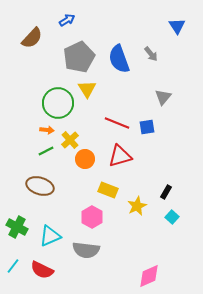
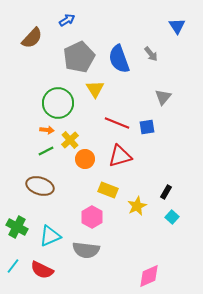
yellow triangle: moved 8 px right
